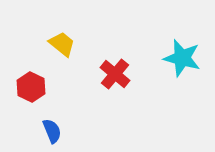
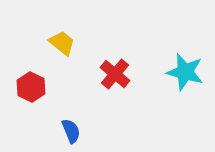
yellow trapezoid: moved 1 px up
cyan star: moved 3 px right, 14 px down
blue semicircle: moved 19 px right
